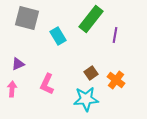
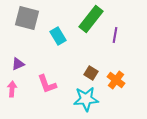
brown square: rotated 24 degrees counterclockwise
pink L-shape: rotated 45 degrees counterclockwise
